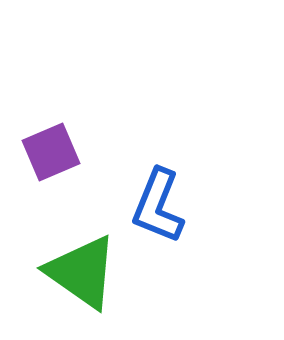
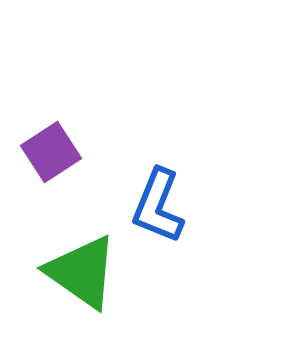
purple square: rotated 10 degrees counterclockwise
